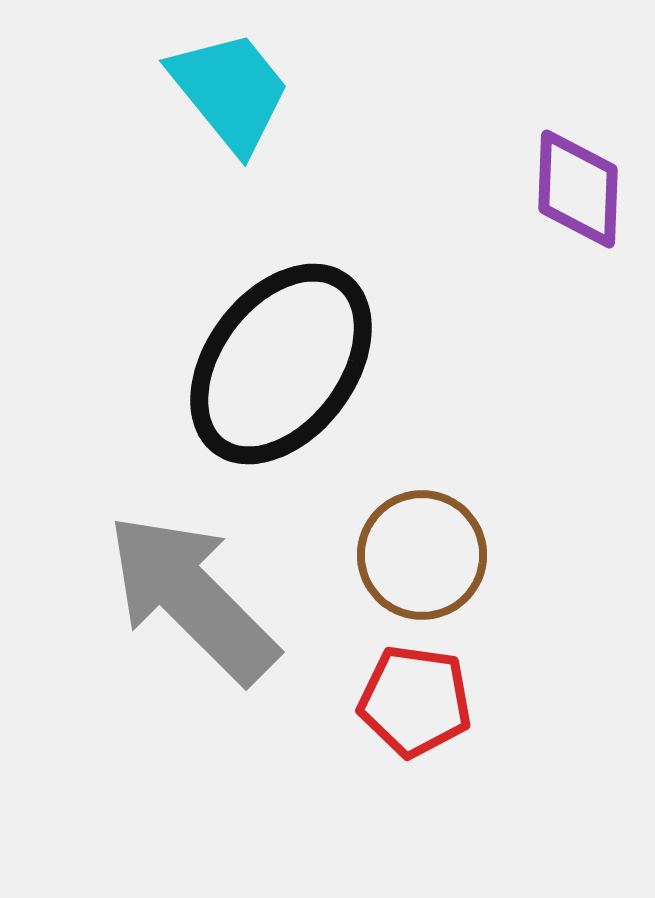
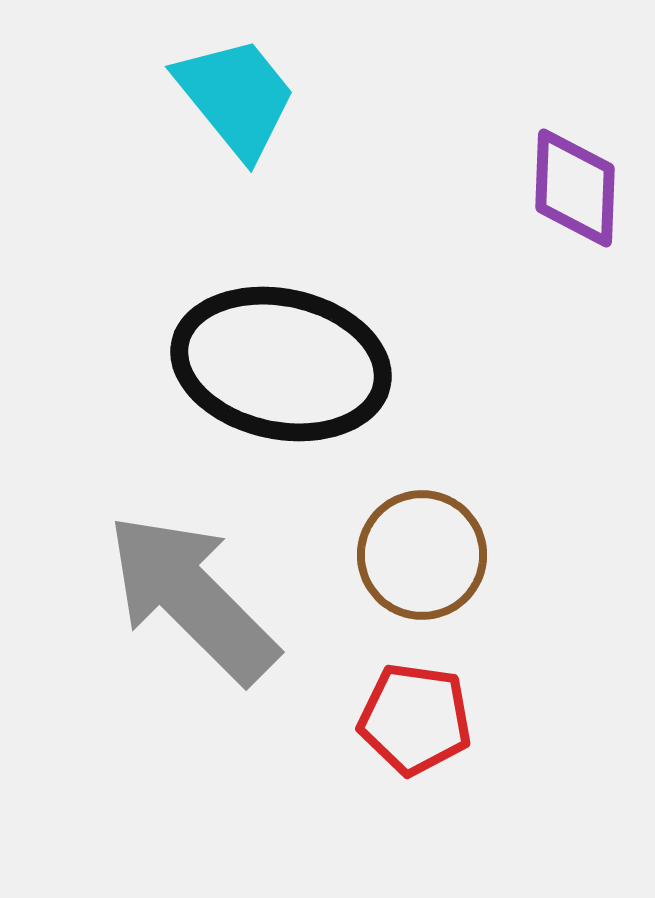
cyan trapezoid: moved 6 px right, 6 px down
purple diamond: moved 3 px left, 1 px up
black ellipse: rotated 65 degrees clockwise
red pentagon: moved 18 px down
